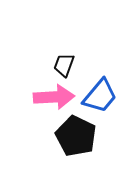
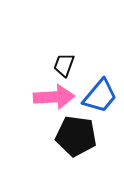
black pentagon: rotated 18 degrees counterclockwise
